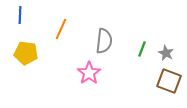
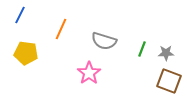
blue line: rotated 24 degrees clockwise
gray semicircle: rotated 100 degrees clockwise
gray star: rotated 28 degrees counterclockwise
